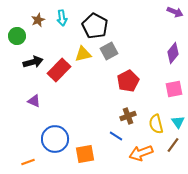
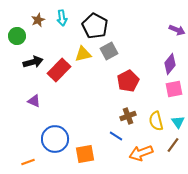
purple arrow: moved 2 px right, 18 px down
purple diamond: moved 3 px left, 11 px down
yellow semicircle: moved 3 px up
